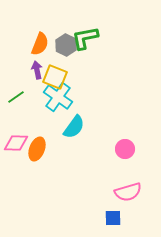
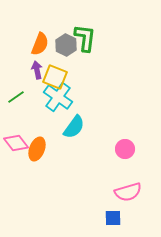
green L-shape: rotated 108 degrees clockwise
pink diamond: rotated 50 degrees clockwise
